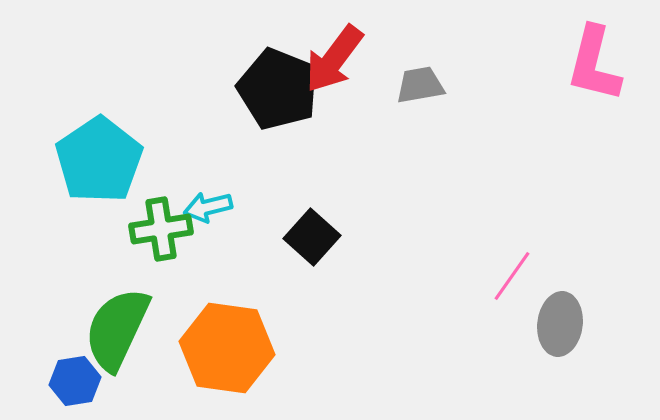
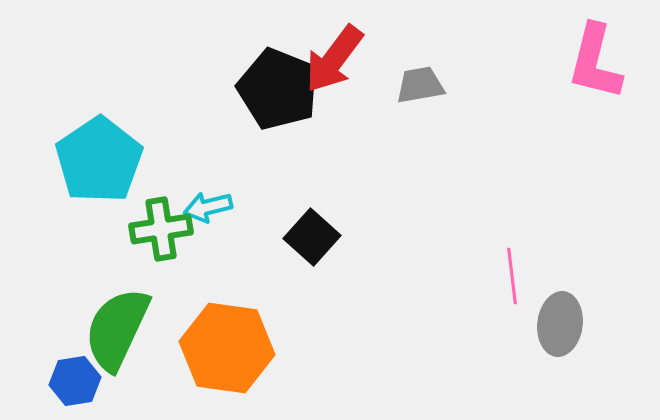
pink L-shape: moved 1 px right, 2 px up
pink line: rotated 42 degrees counterclockwise
